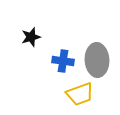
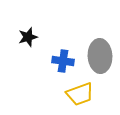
black star: moved 3 px left
gray ellipse: moved 3 px right, 4 px up
